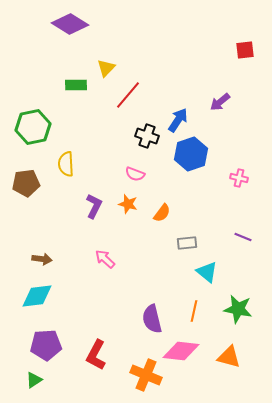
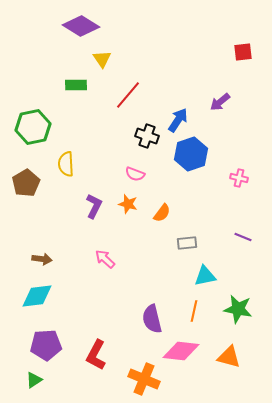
purple diamond: moved 11 px right, 2 px down
red square: moved 2 px left, 2 px down
yellow triangle: moved 4 px left, 9 px up; rotated 18 degrees counterclockwise
brown pentagon: rotated 24 degrees counterclockwise
cyan triangle: moved 2 px left, 4 px down; rotated 50 degrees counterclockwise
orange cross: moved 2 px left, 4 px down
